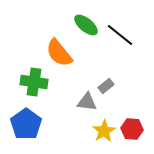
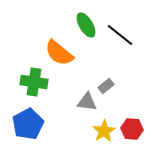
green ellipse: rotated 20 degrees clockwise
orange semicircle: rotated 12 degrees counterclockwise
blue pentagon: moved 2 px right; rotated 8 degrees clockwise
